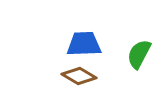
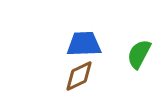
brown diamond: rotated 56 degrees counterclockwise
